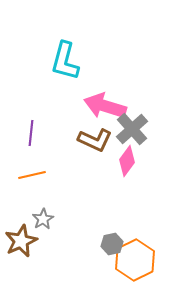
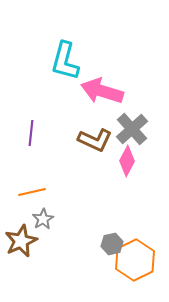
pink arrow: moved 3 px left, 15 px up
pink diamond: rotated 8 degrees counterclockwise
orange line: moved 17 px down
